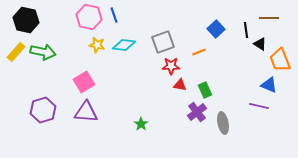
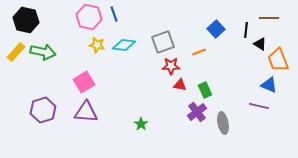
blue line: moved 1 px up
black line: rotated 14 degrees clockwise
orange trapezoid: moved 2 px left
